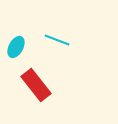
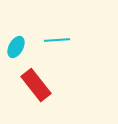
cyan line: rotated 25 degrees counterclockwise
